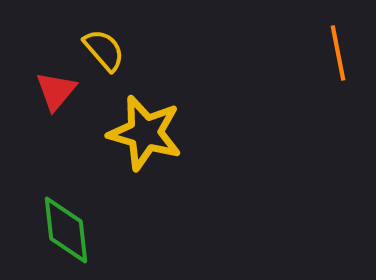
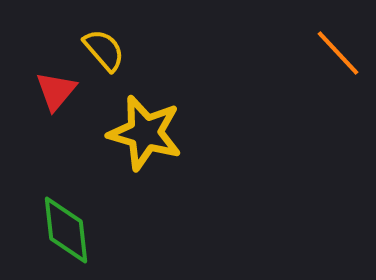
orange line: rotated 32 degrees counterclockwise
